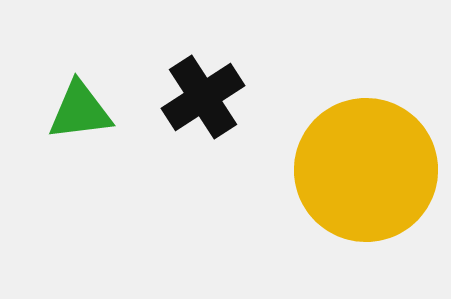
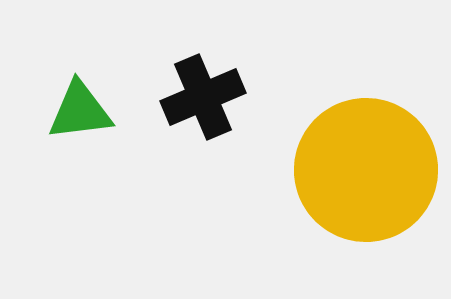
black cross: rotated 10 degrees clockwise
